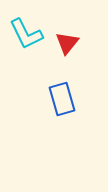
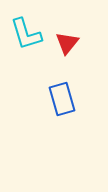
cyan L-shape: rotated 9 degrees clockwise
